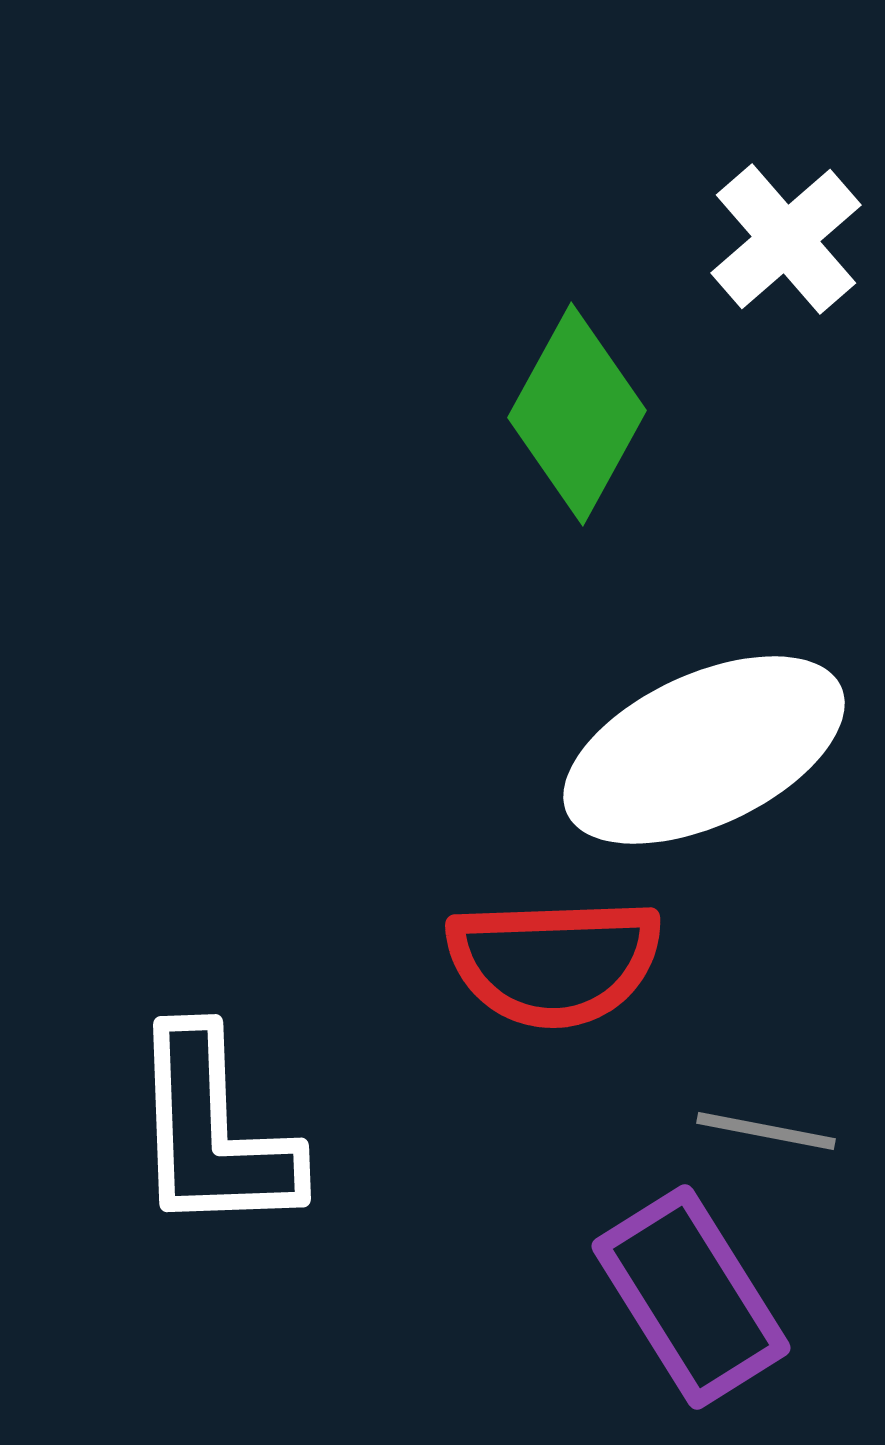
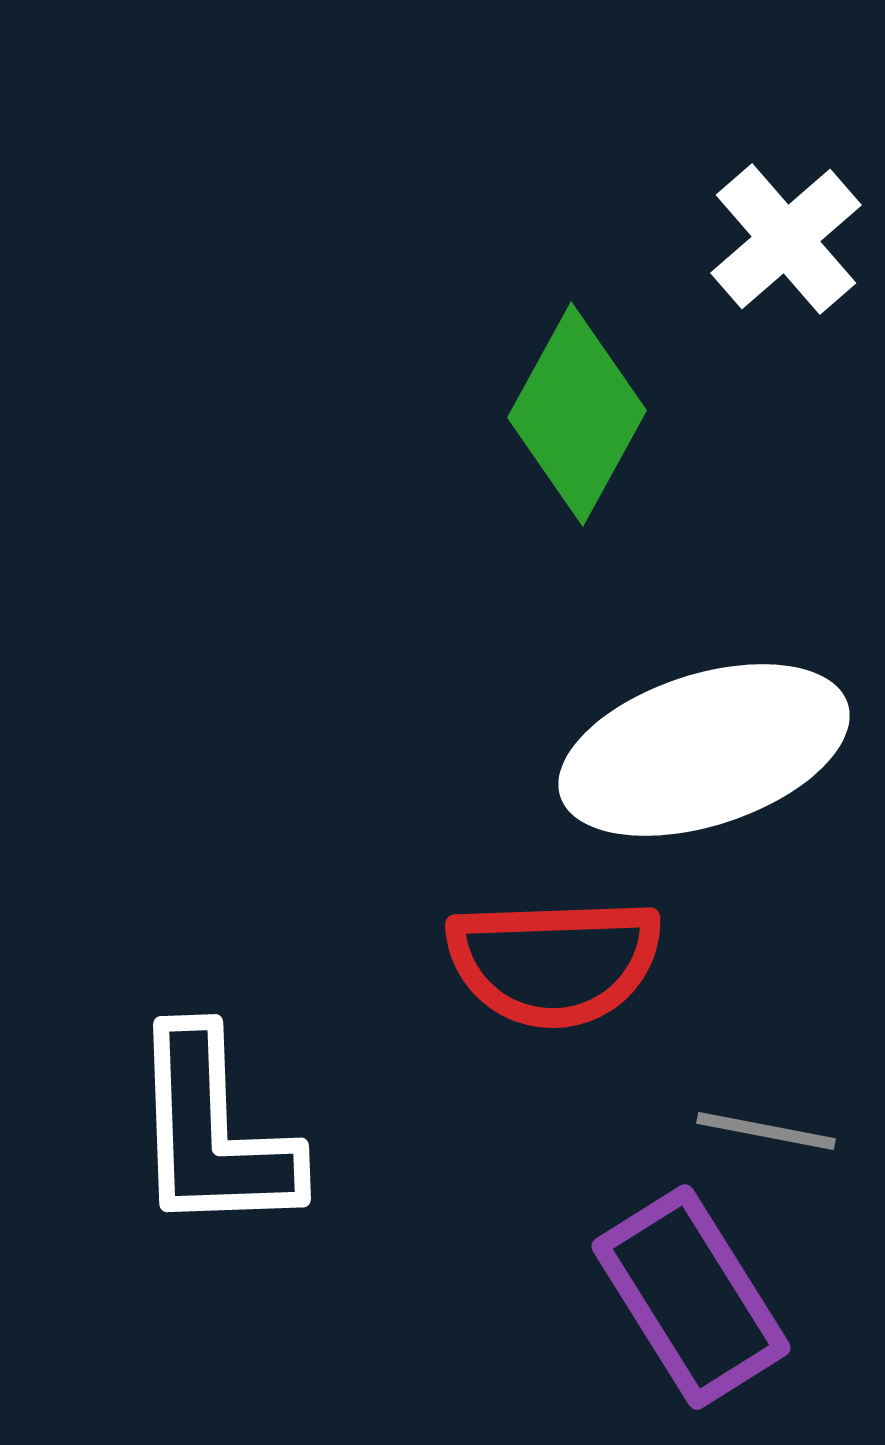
white ellipse: rotated 7 degrees clockwise
